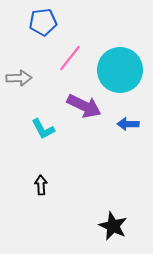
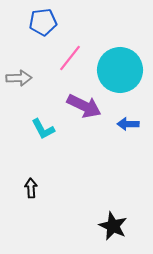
black arrow: moved 10 px left, 3 px down
